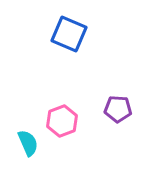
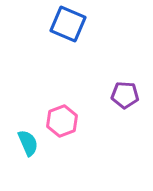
blue square: moved 1 px left, 10 px up
purple pentagon: moved 7 px right, 14 px up
